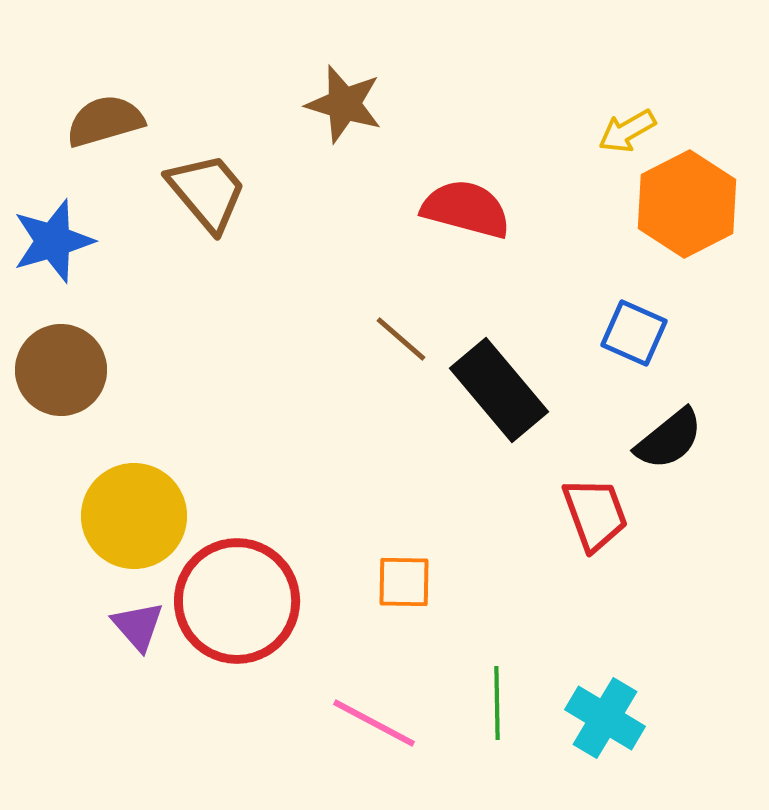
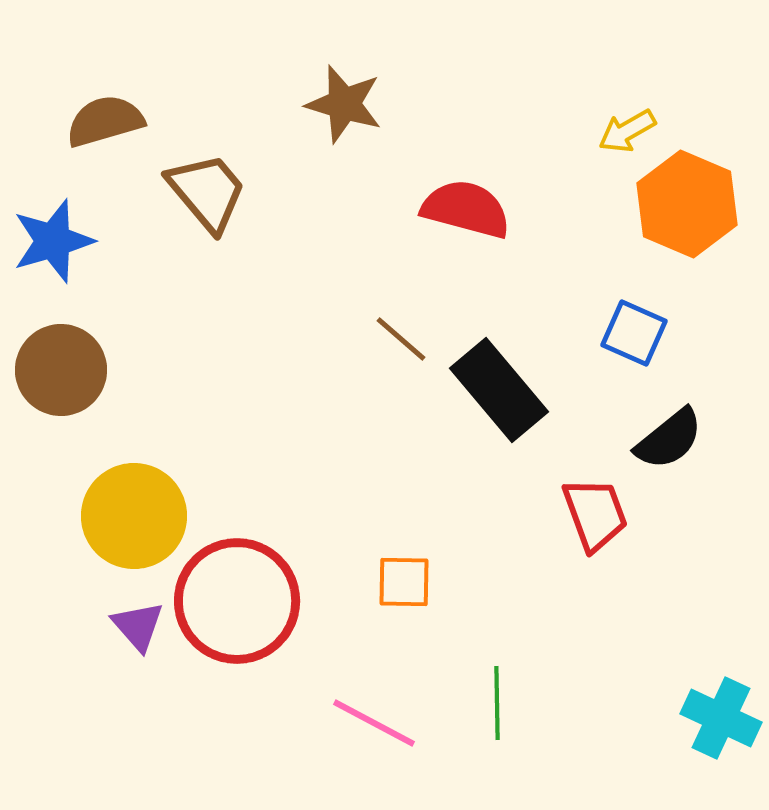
orange hexagon: rotated 10 degrees counterclockwise
cyan cross: moved 116 px right; rotated 6 degrees counterclockwise
